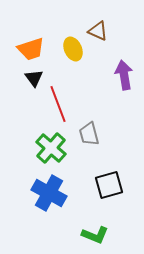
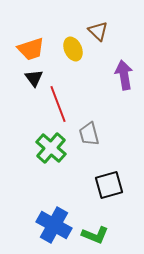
brown triangle: rotated 20 degrees clockwise
blue cross: moved 5 px right, 32 px down
